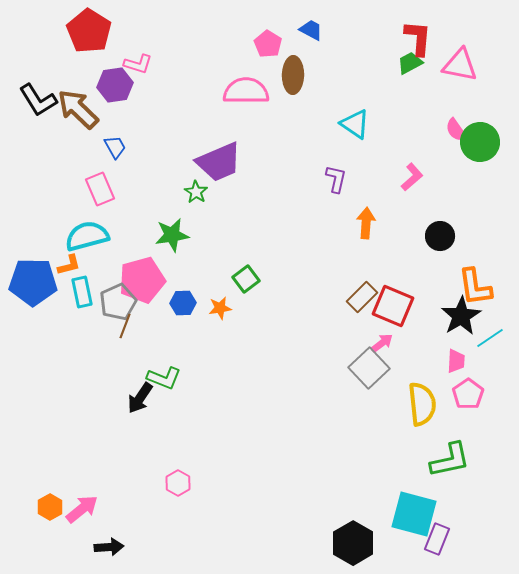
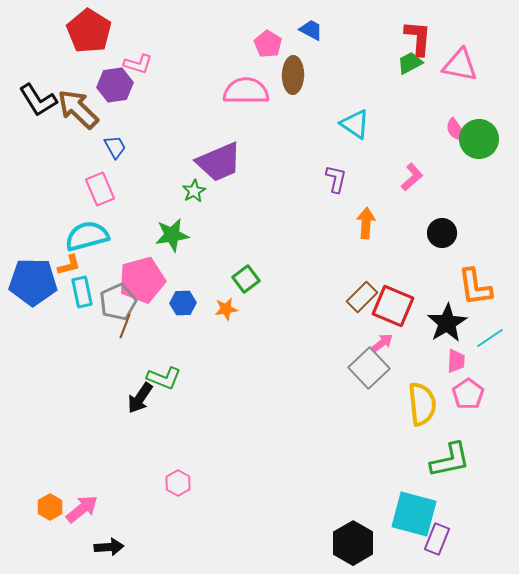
green circle at (480, 142): moved 1 px left, 3 px up
green star at (196, 192): moved 2 px left, 1 px up; rotated 10 degrees clockwise
black circle at (440, 236): moved 2 px right, 3 px up
orange star at (220, 308): moved 6 px right, 1 px down
black star at (461, 316): moved 14 px left, 7 px down
